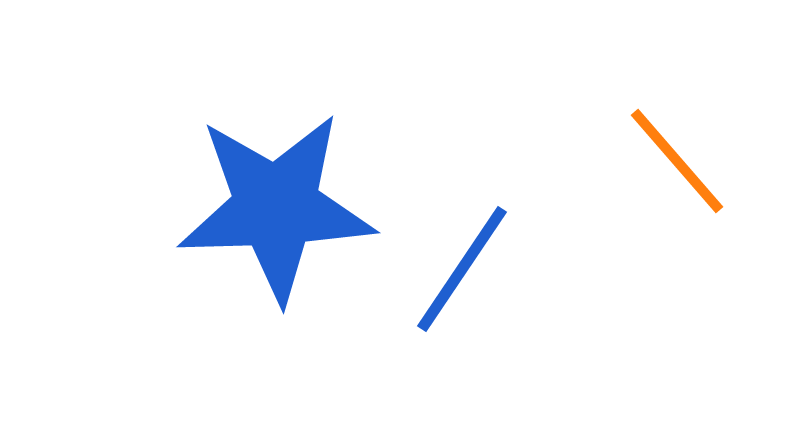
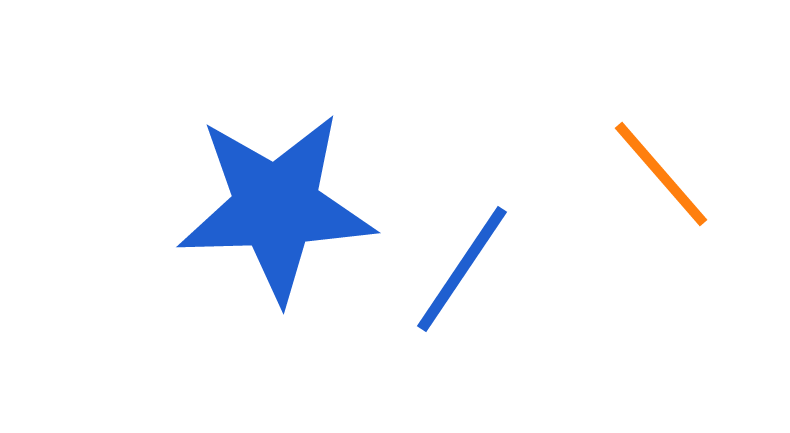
orange line: moved 16 px left, 13 px down
